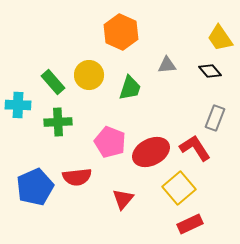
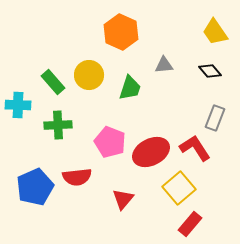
yellow trapezoid: moved 5 px left, 6 px up
gray triangle: moved 3 px left
green cross: moved 3 px down
red rectangle: rotated 25 degrees counterclockwise
